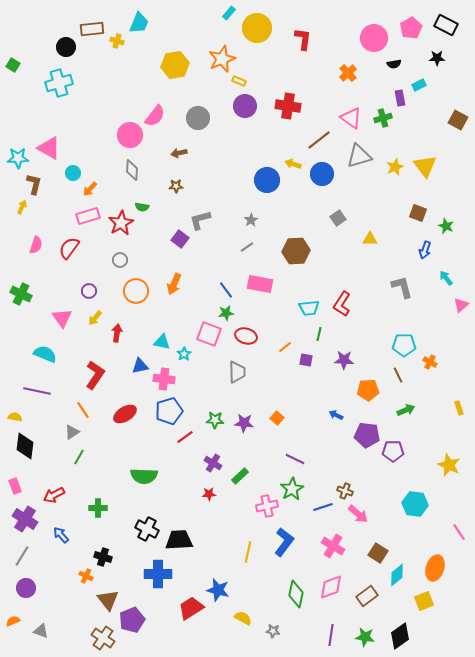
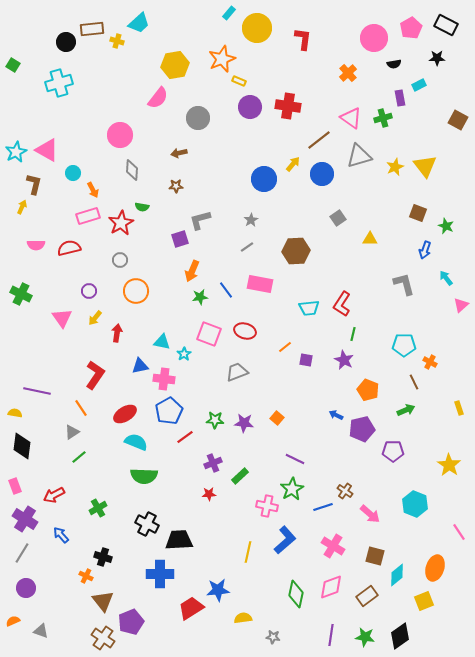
cyan trapezoid at (139, 23): rotated 25 degrees clockwise
black circle at (66, 47): moved 5 px up
purple circle at (245, 106): moved 5 px right, 1 px down
pink semicircle at (155, 116): moved 3 px right, 18 px up
pink circle at (130, 135): moved 10 px left
pink triangle at (49, 148): moved 2 px left, 2 px down
cyan star at (18, 158): moved 2 px left, 6 px up; rotated 25 degrees counterclockwise
yellow arrow at (293, 164): rotated 112 degrees clockwise
blue circle at (267, 180): moved 3 px left, 1 px up
orange arrow at (90, 189): moved 3 px right, 1 px down; rotated 70 degrees counterclockwise
purple square at (180, 239): rotated 36 degrees clockwise
pink semicircle at (36, 245): rotated 72 degrees clockwise
red semicircle at (69, 248): rotated 40 degrees clockwise
orange arrow at (174, 284): moved 18 px right, 13 px up
gray L-shape at (402, 287): moved 2 px right, 3 px up
green star at (226, 313): moved 26 px left, 16 px up
green line at (319, 334): moved 34 px right
red ellipse at (246, 336): moved 1 px left, 5 px up
cyan semicircle at (45, 354): moved 91 px right, 88 px down
purple star at (344, 360): rotated 24 degrees clockwise
gray trapezoid at (237, 372): rotated 110 degrees counterclockwise
brown line at (398, 375): moved 16 px right, 7 px down
orange pentagon at (368, 390): rotated 25 degrees clockwise
orange line at (83, 410): moved 2 px left, 2 px up
blue pentagon at (169, 411): rotated 12 degrees counterclockwise
yellow semicircle at (15, 417): moved 4 px up
purple pentagon at (367, 435): moved 5 px left, 6 px up; rotated 20 degrees counterclockwise
black diamond at (25, 446): moved 3 px left
green line at (79, 457): rotated 21 degrees clockwise
purple cross at (213, 463): rotated 36 degrees clockwise
yellow star at (449, 465): rotated 10 degrees clockwise
brown cross at (345, 491): rotated 14 degrees clockwise
cyan hexagon at (415, 504): rotated 15 degrees clockwise
pink cross at (267, 506): rotated 25 degrees clockwise
green cross at (98, 508): rotated 30 degrees counterclockwise
pink arrow at (358, 514): moved 12 px right
black cross at (147, 529): moved 5 px up
blue L-shape at (284, 542): moved 1 px right, 2 px up; rotated 12 degrees clockwise
brown square at (378, 553): moved 3 px left, 3 px down; rotated 18 degrees counterclockwise
gray line at (22, 556): moved 3 px up
blue cross at (158, 574): moved 2 px right
blue star at (218, 590): rotated 20 degrees counterclockwise
brown triangle at (108, 600): moved 5 px left, 1 px down
yellow semicircle at (243, 618): rotated 36 degrees counterclockwise
purple pentagon at (132, 620): moved 1 px left, 2 px down
gray star at (273, 631): moved 6 px down
